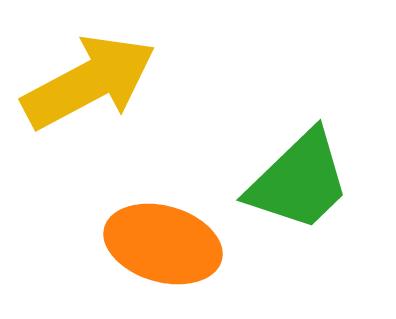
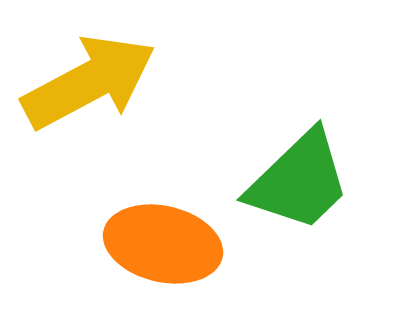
orange ellipse: rotated 3 degrees counterclockwise
